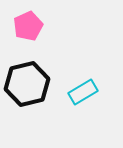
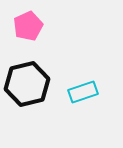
cyan rectangle: rotated 12 degrees clockwise
